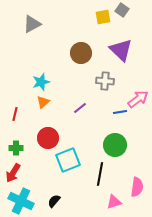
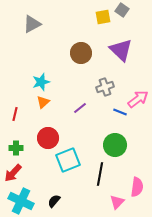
gray cross: moved 6 px down; rotated 24 degrees counterclockwise
blue line: rotated 32 degrees clockwise
red arrow: rotated 12 degrees clockwise
pink triangle: moved 3 px right; rotated 28 degrees counterclockwise
